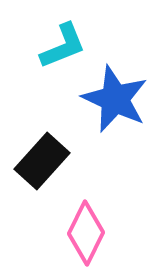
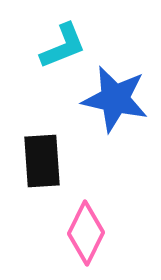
blue star: rotated 12 degrees counterclockwise
black rectangle: rotated 46 degrees counterclockwise
